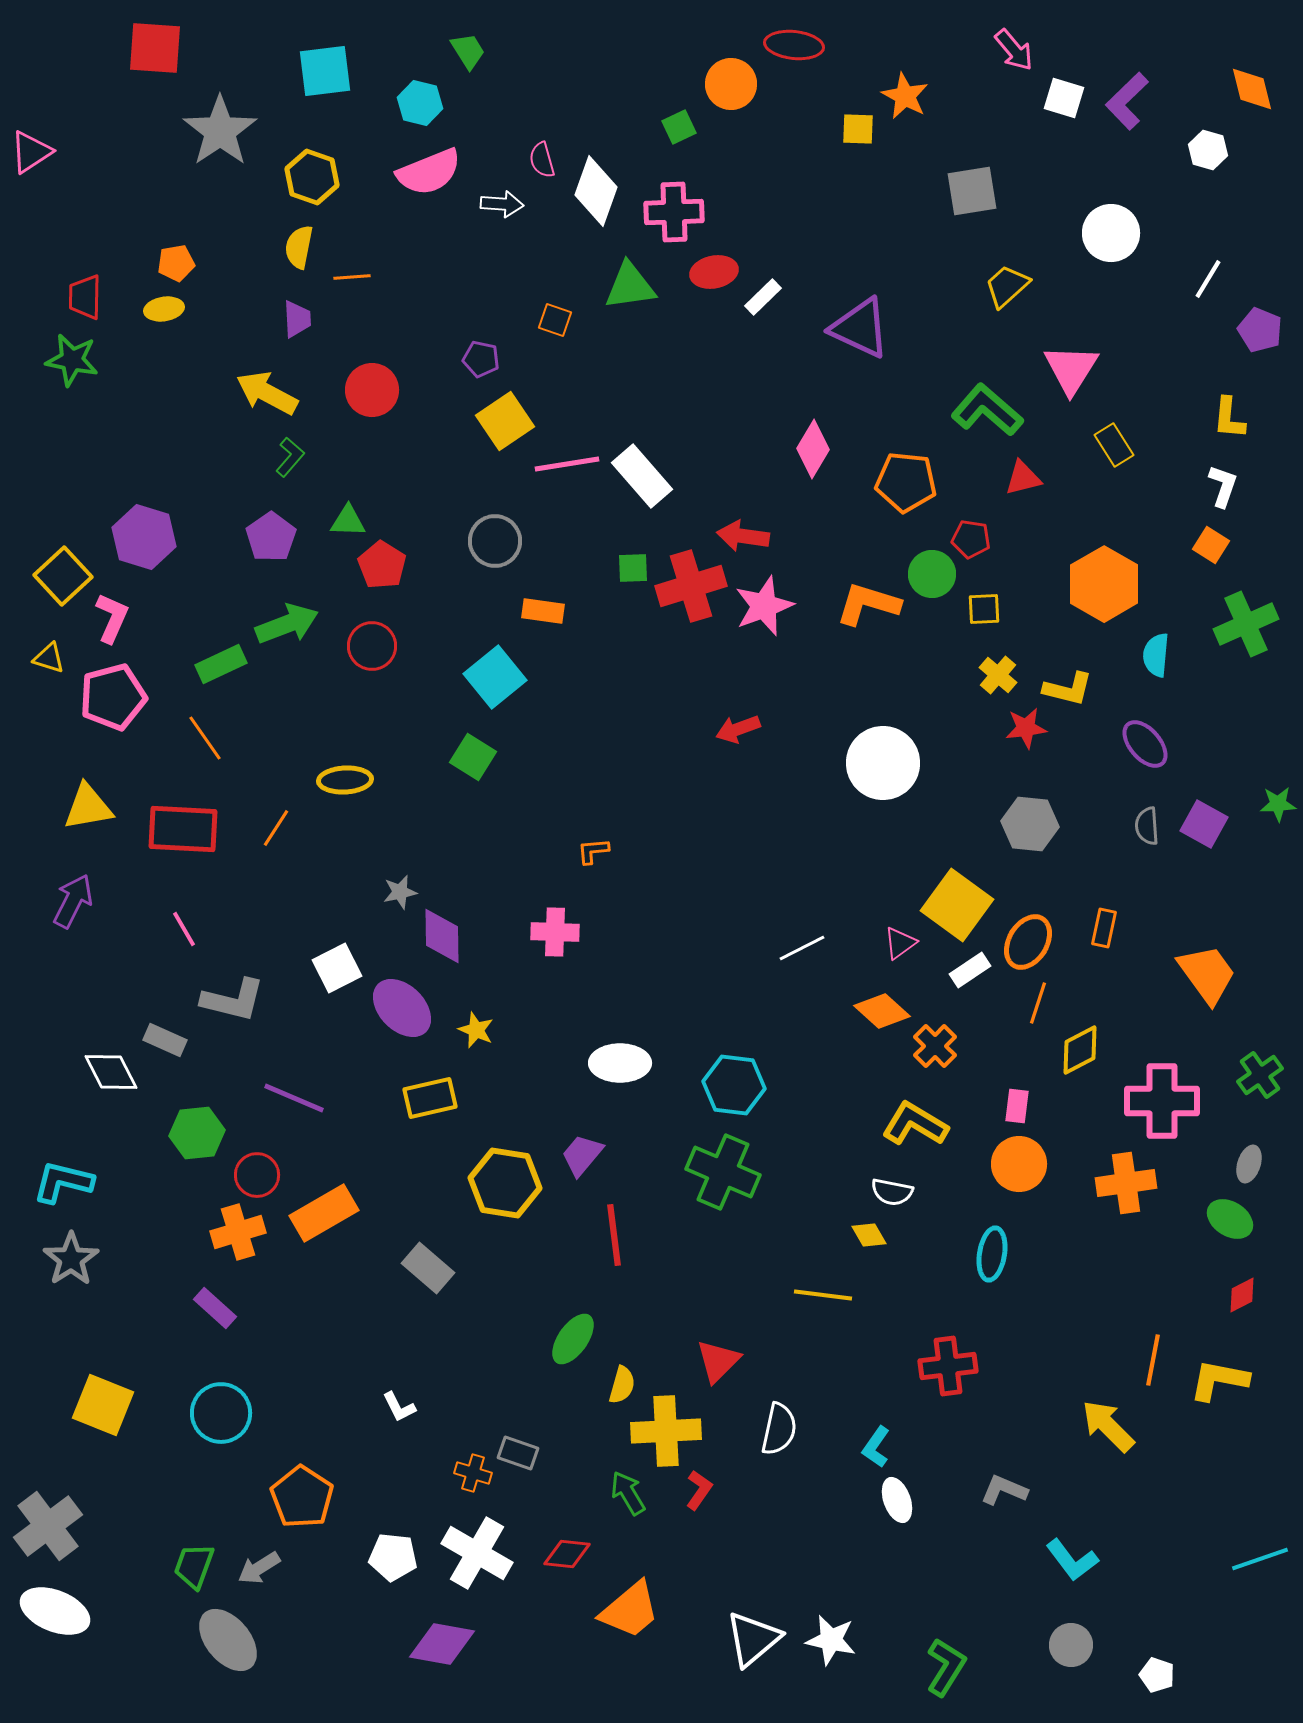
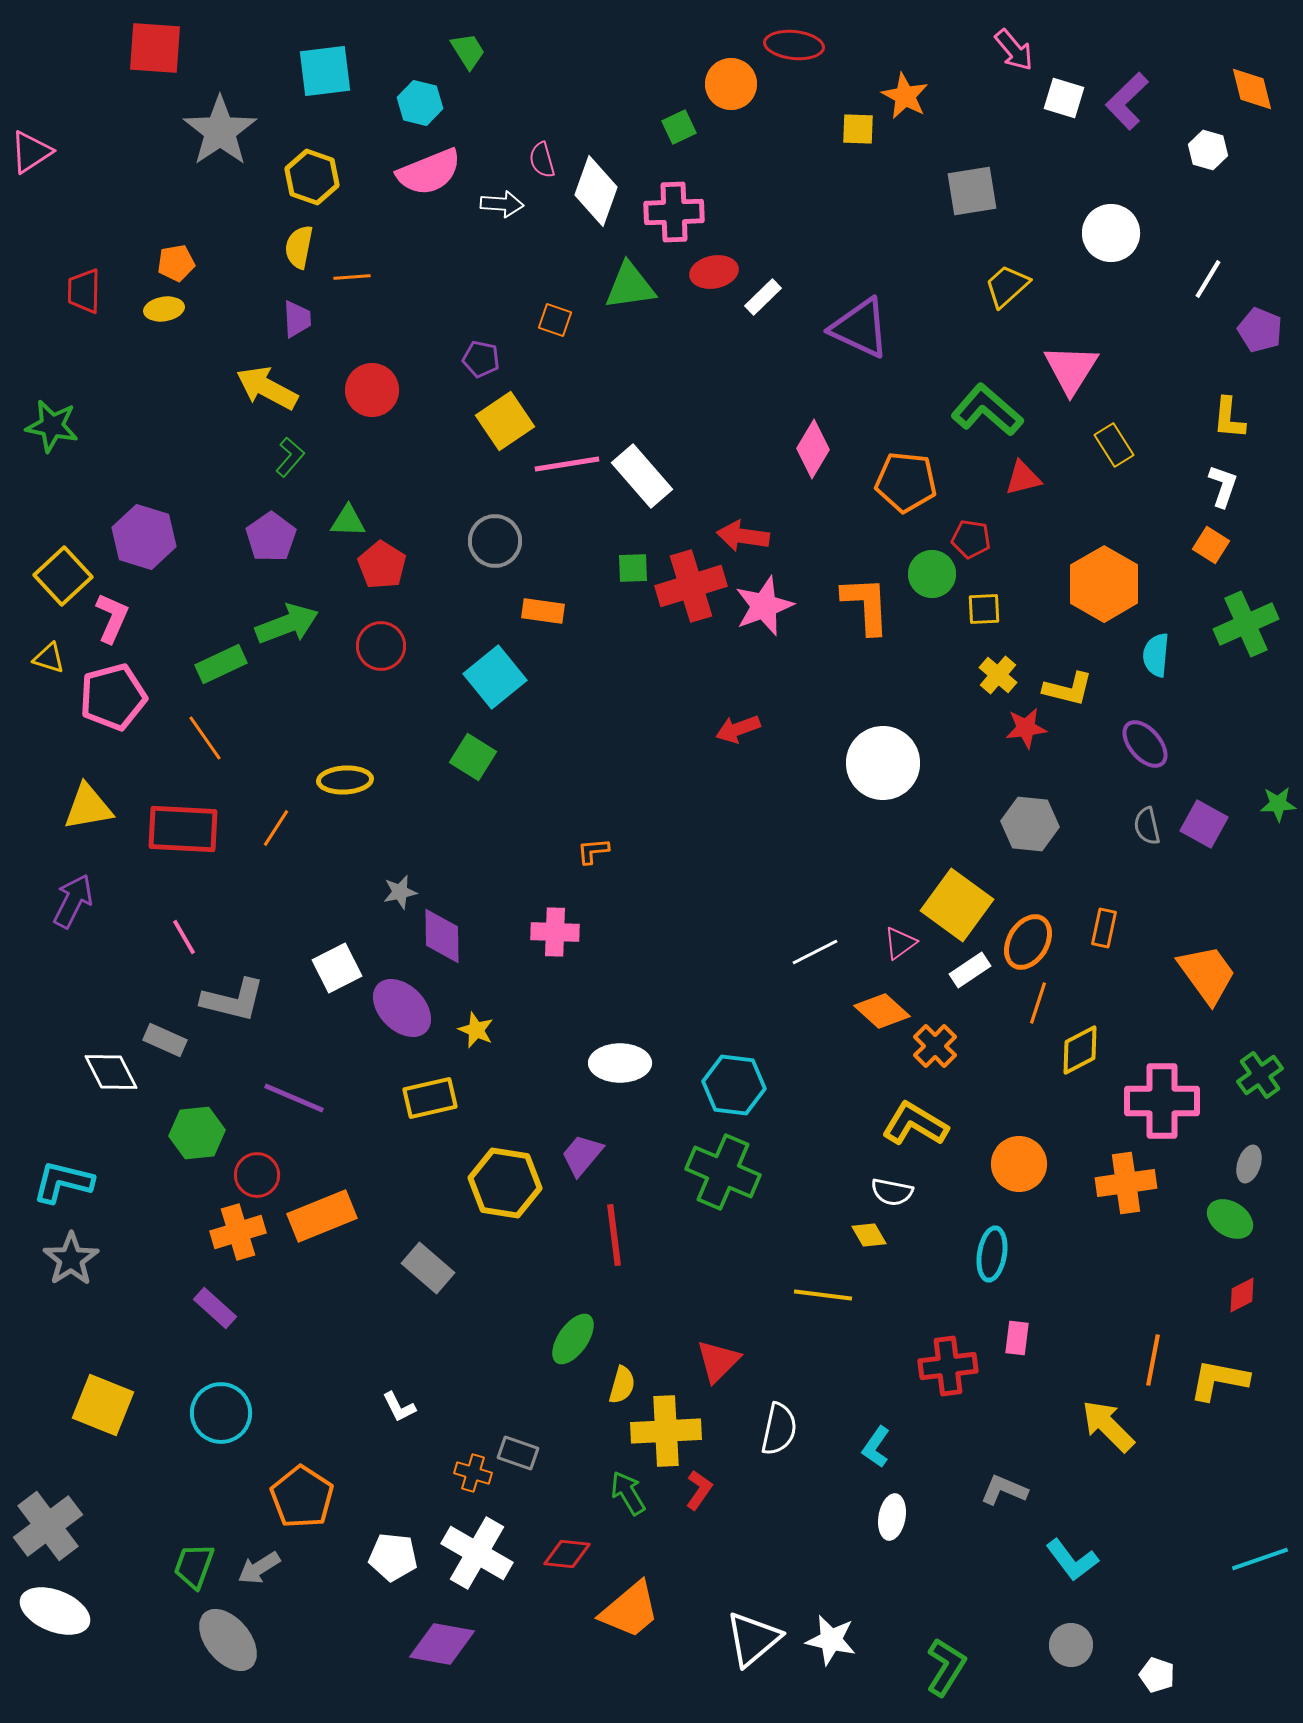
red trapezoid at (85, 297): moved 1 px left, 6 px up
green star at (72, 360): moved 20 px left, 66 px down
yellow arrow at (267, 393): moved 5 px up
orange L-shape at (868, 604): moved 2 px left, 1 px down; rotated 70 degrees clockwise
red circle at (372, 646): moved 9 px right
gray semicircle at (1147, 826): rotated 9 degrees counterclockwise
pink line at (184, 929): moved 8 px down
white line at (802, 948): moved 13 px right, 4 px down
pink rectangle at (1017, 1106): moved 232 px down
orange rectangle at (324, 1213): moved 2 px left, 3 px down; rotated 8 degrees clockwise
white ellipse at (897, 1500): moved 5 px left, 17 px down; rotated 30 degrees clockwise
